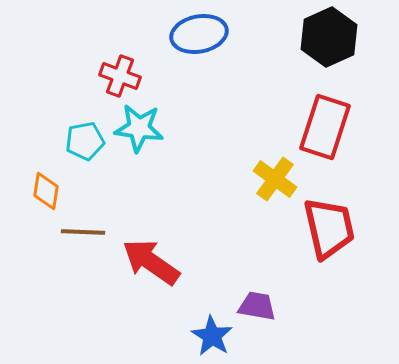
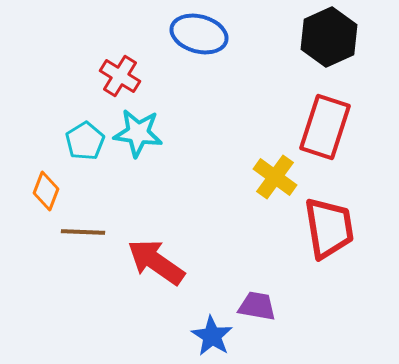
blue ellipse: rotated 26 degrees clockwise
red cross: rotated 12 degrees clockwise
cyan star: moved 1 px left, 5 px down
cyan pentagon: rotated 21 degrees counterclockwise
yellow cross: moved 2 px up
orange diamond: rotated 12 degrees clockwise
red trapezoid: rotated 4 degrees clockwise
red arrow: moved 5 px right
